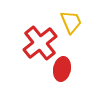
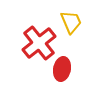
red cross: moved 1 px left
